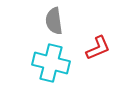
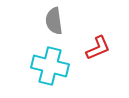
cyan cross: moved 1 px left, 3 px down
